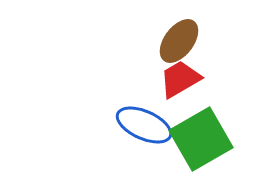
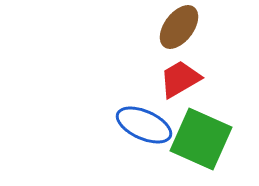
brown ellipse: moved 14 px up
green square: rotated 36 degrees counterclockwise
